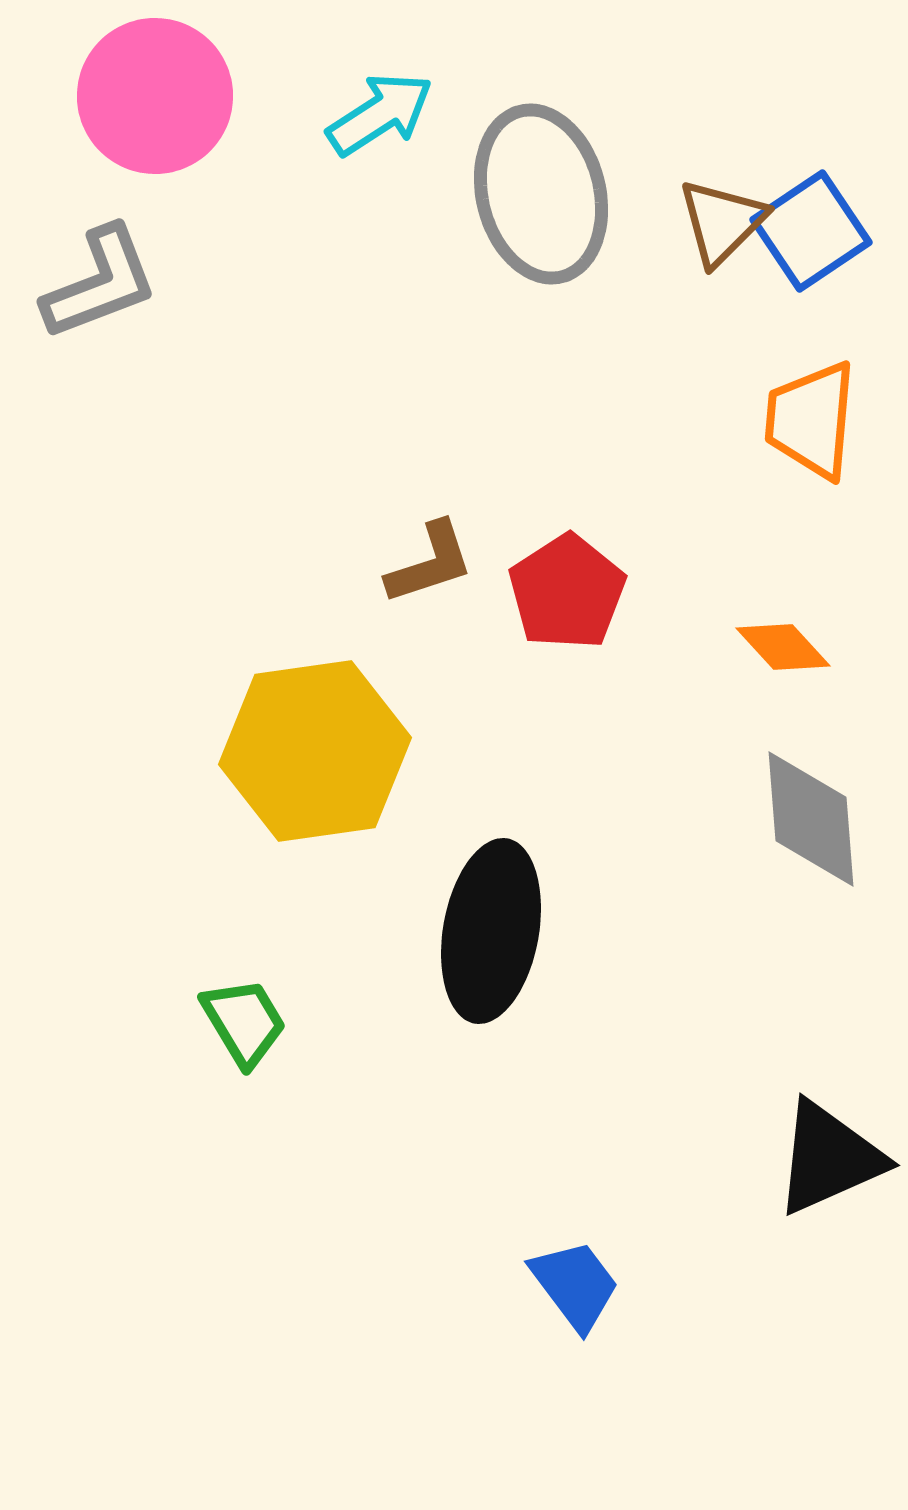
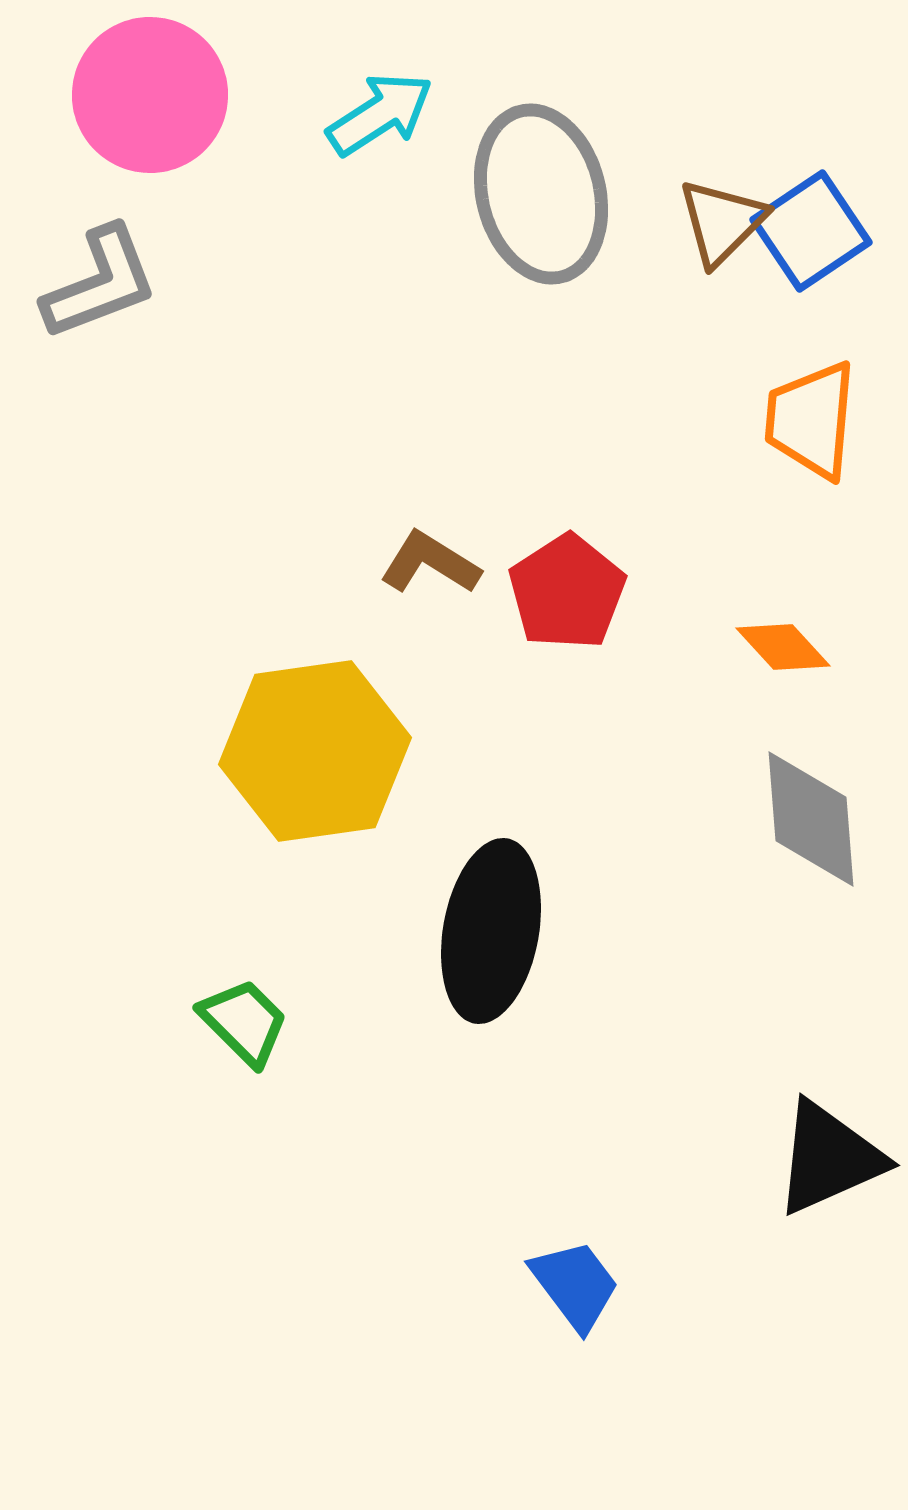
pink circle: moved 5 px left, 1 px up
brown L-shape: rotated 130 degrees counterclockwise
green trapezoid: rotated 14 degrees counterclockwise
